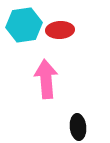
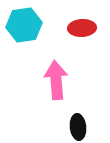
red ellipse: moved 22 px right, 2 px up
pink arrow: moved 10 px right, 1 px down
